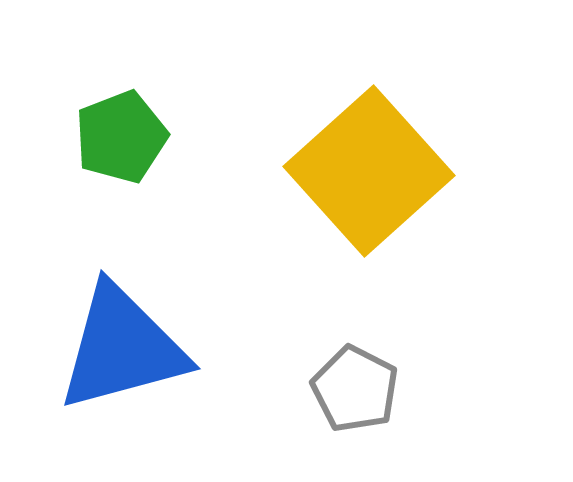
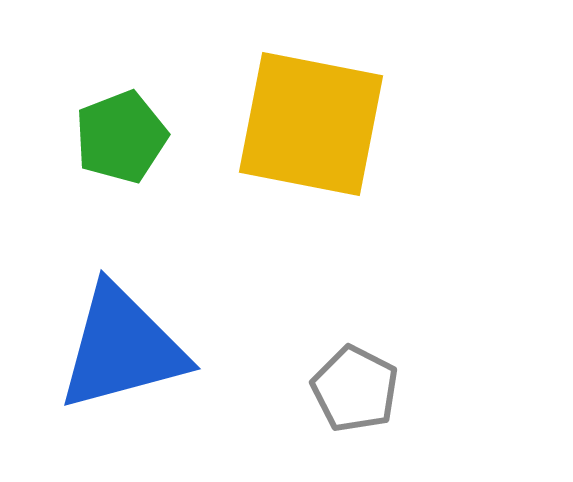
yellow square: moved 58 px left, 47 px up; rotated 37 degrees counterclockwise
